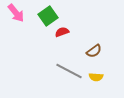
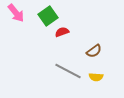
gray line: moved 1 px left
